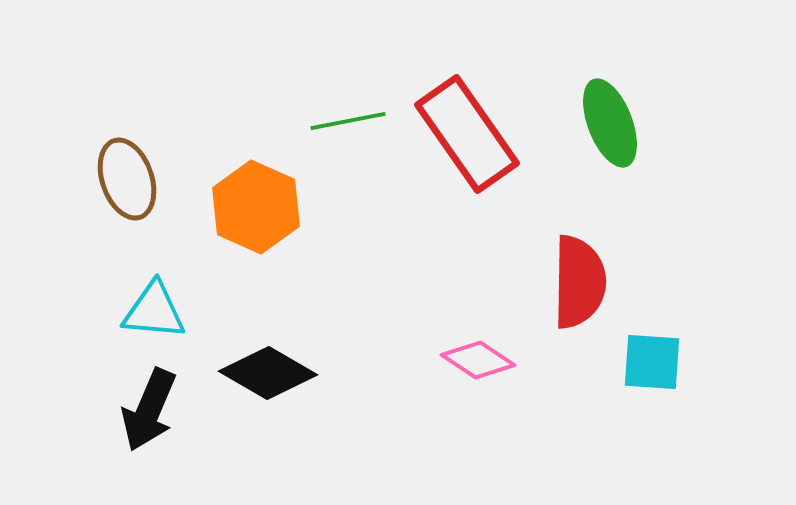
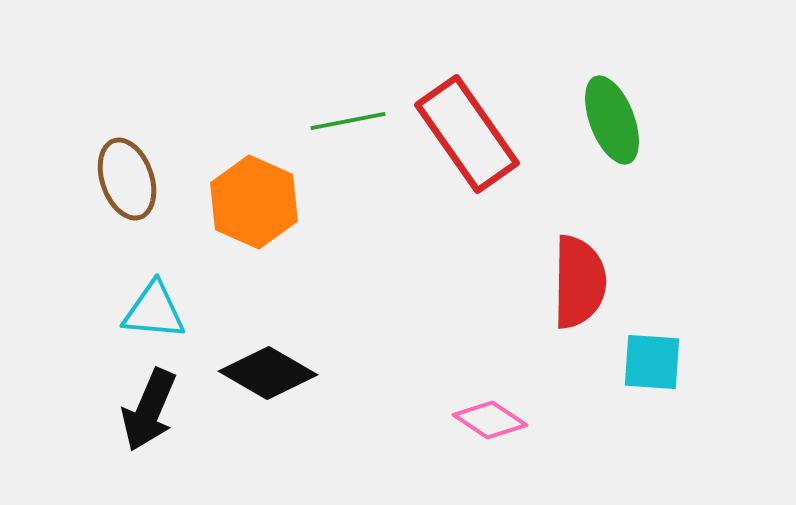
green ellipse: moved 2 px right, 3 px up
orange hexagon: moved 2 px left, 5 px up
pink diamond: moved 12 px right, 60 px down
